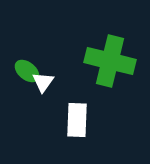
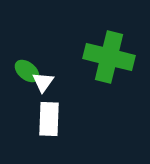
green cross: moved 1 px left, 4 px up
white rectangle: moved 28 px left, 1 px up
